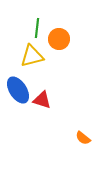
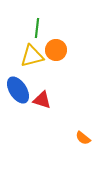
orange circle: moved 3 px left, 11 px down
